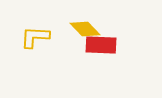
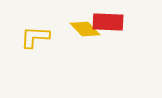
red rectangle: moved 7 px right, 23 px up
